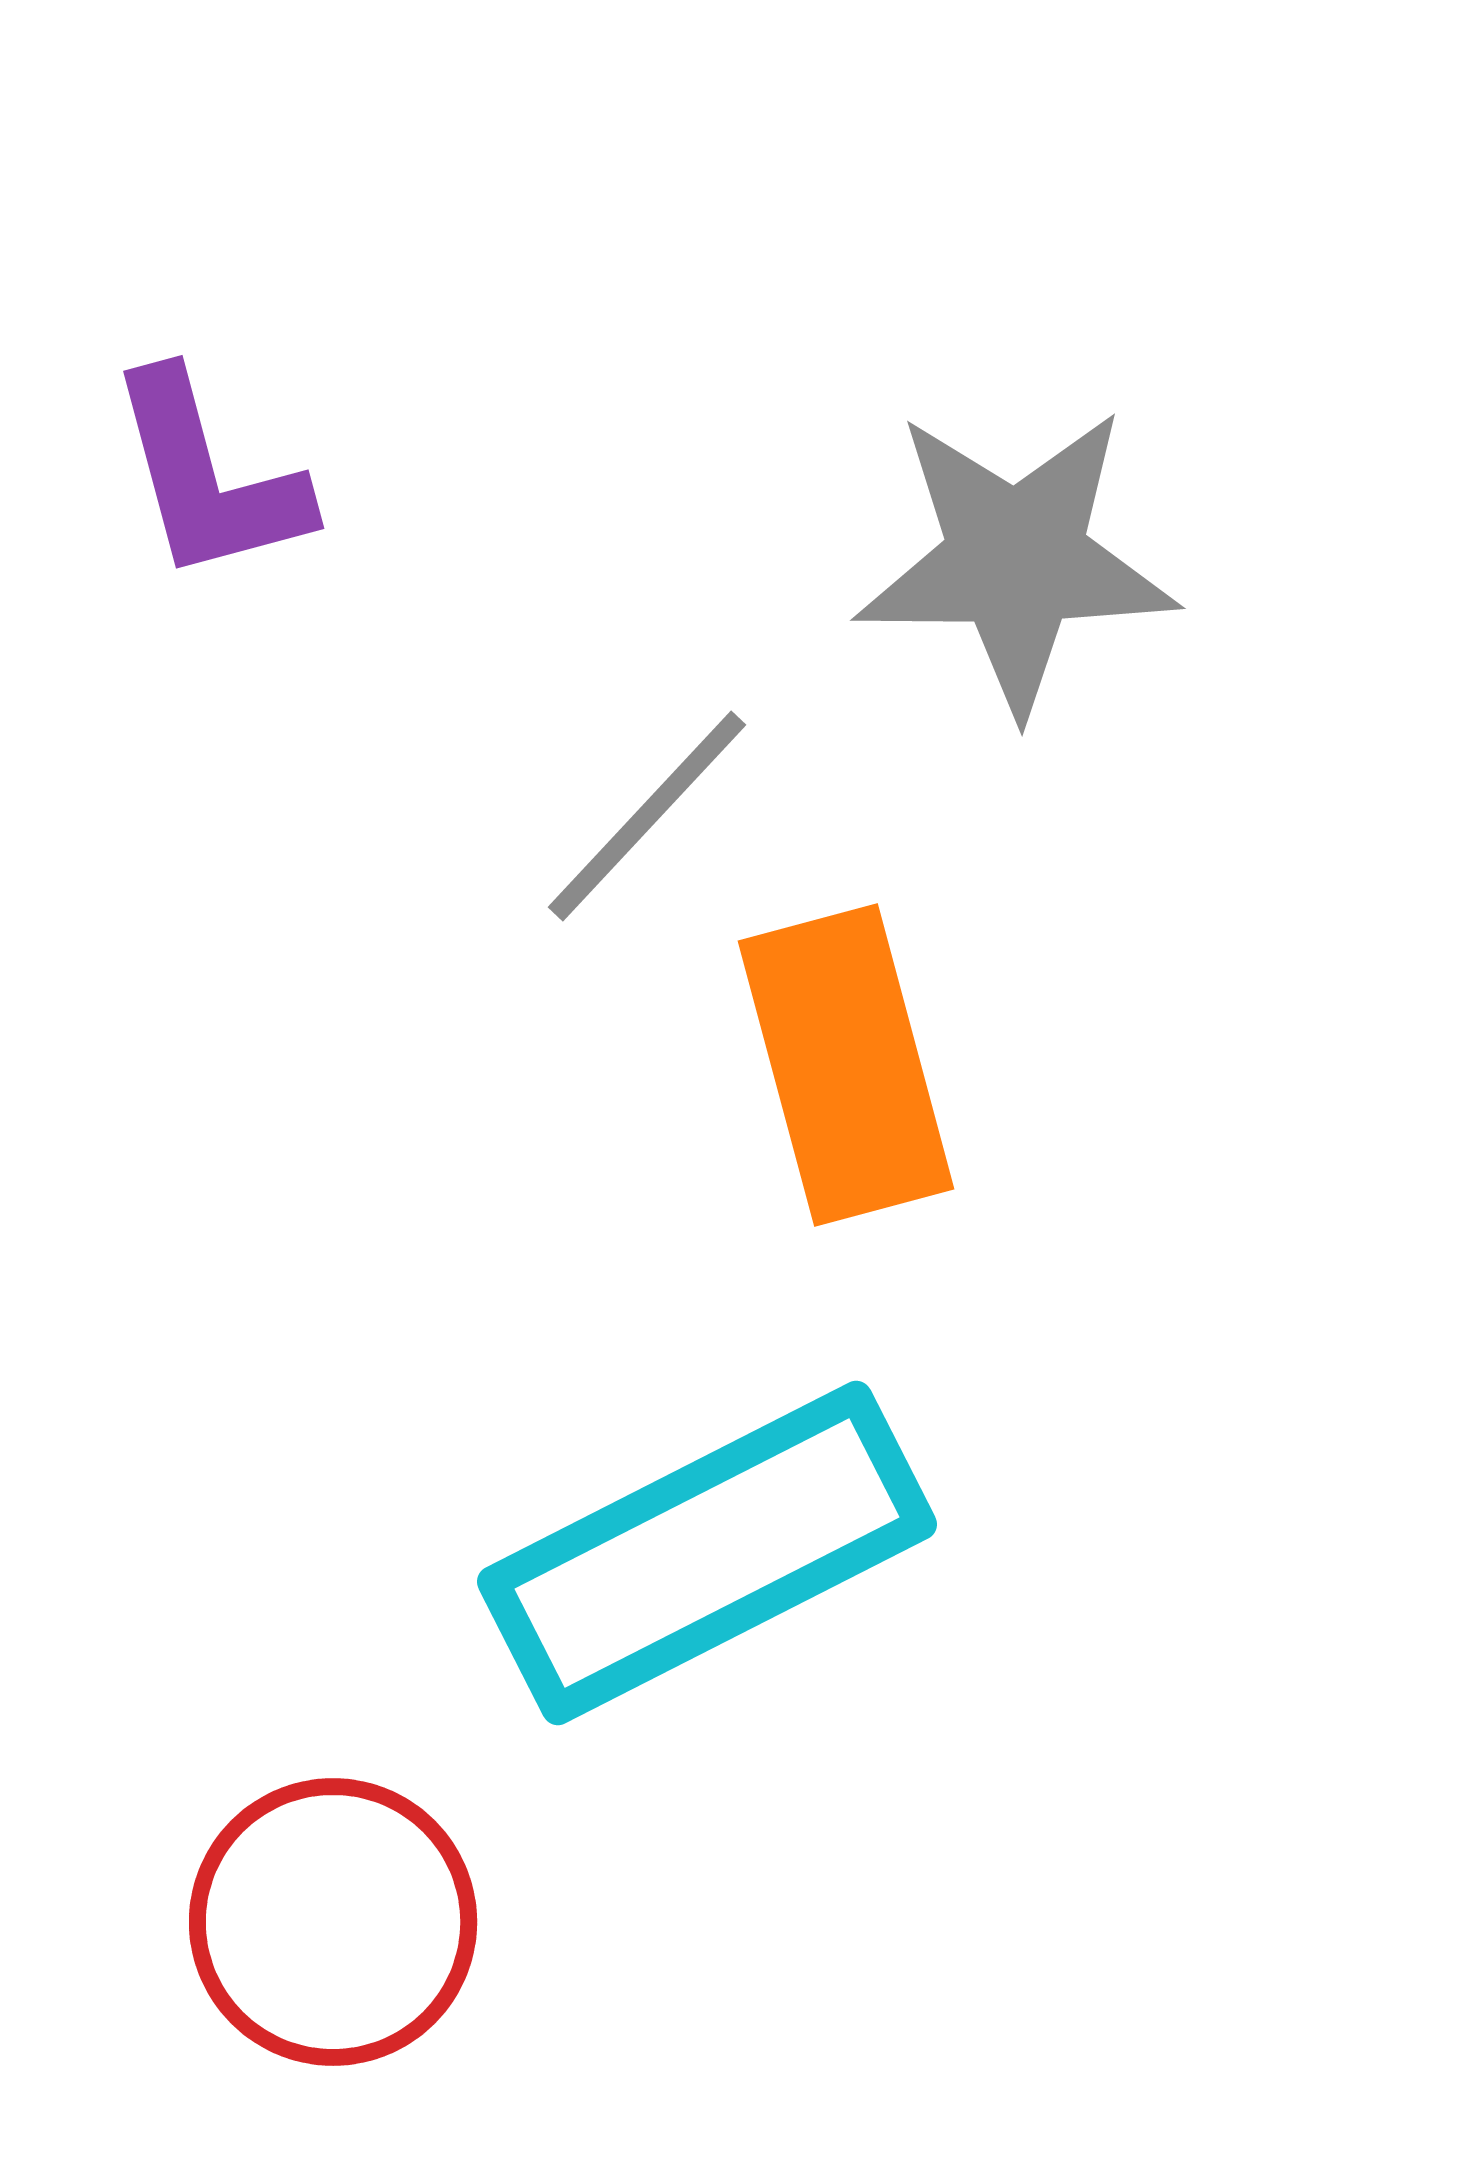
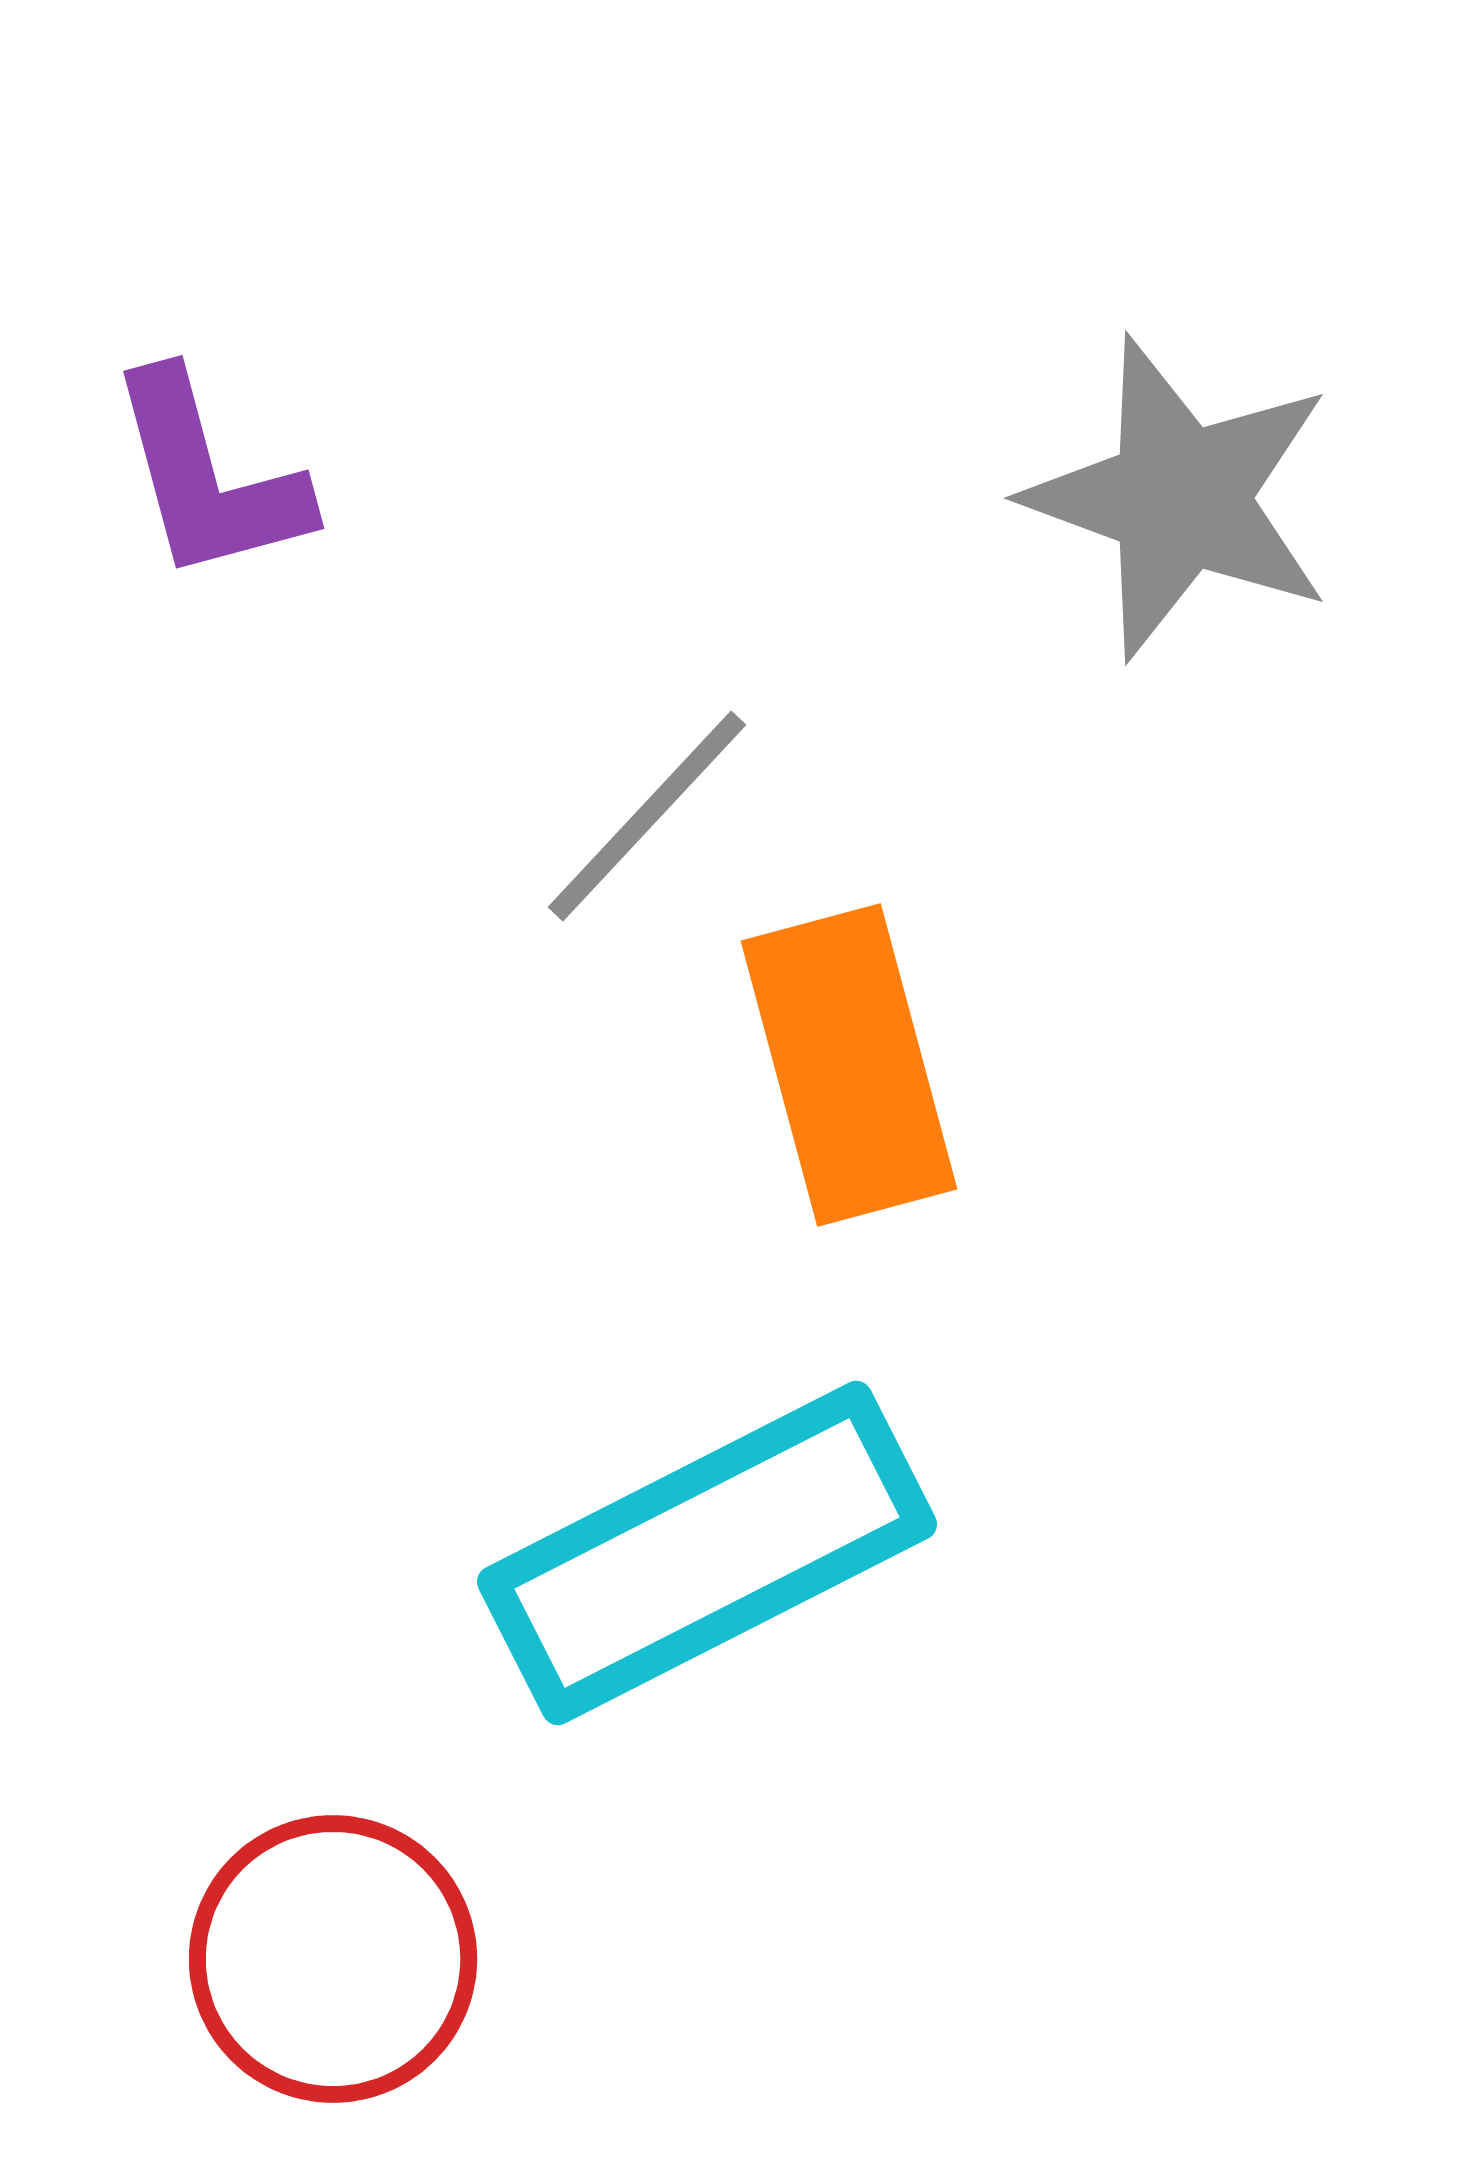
gray star: moved 164 px right, 62 px up; rotated 20 degrees clockwise
orange rectangle: moved 3 px right
red circle: moved 37 px down
